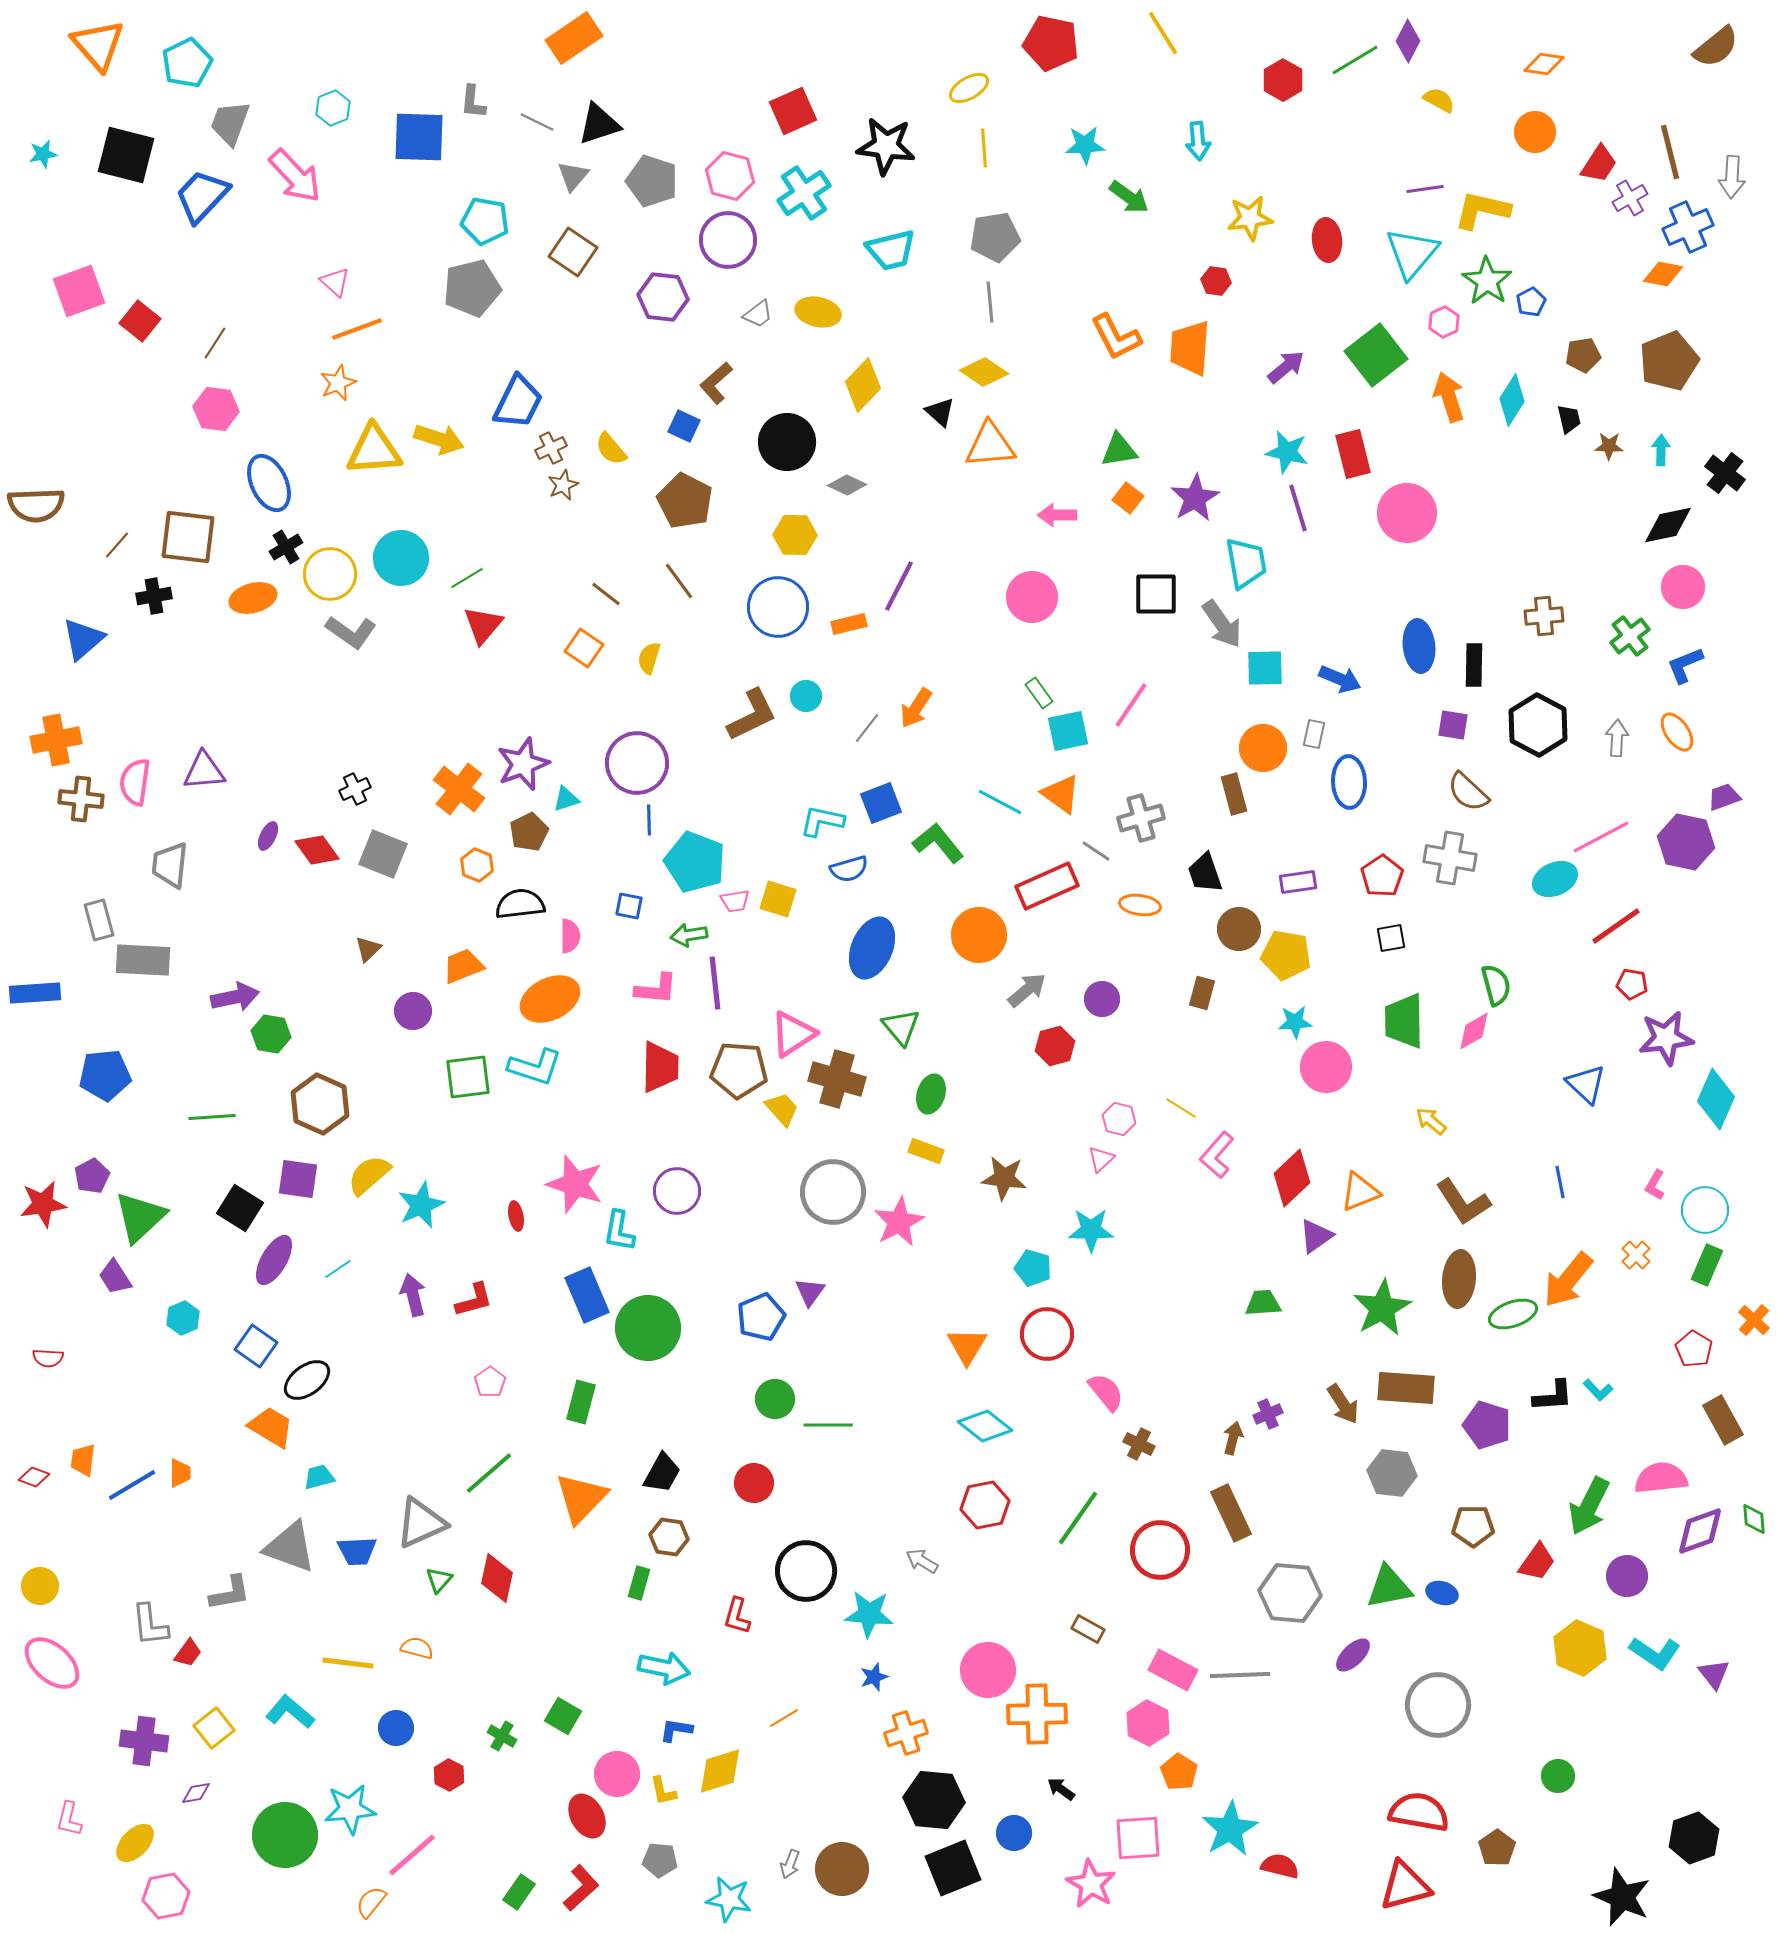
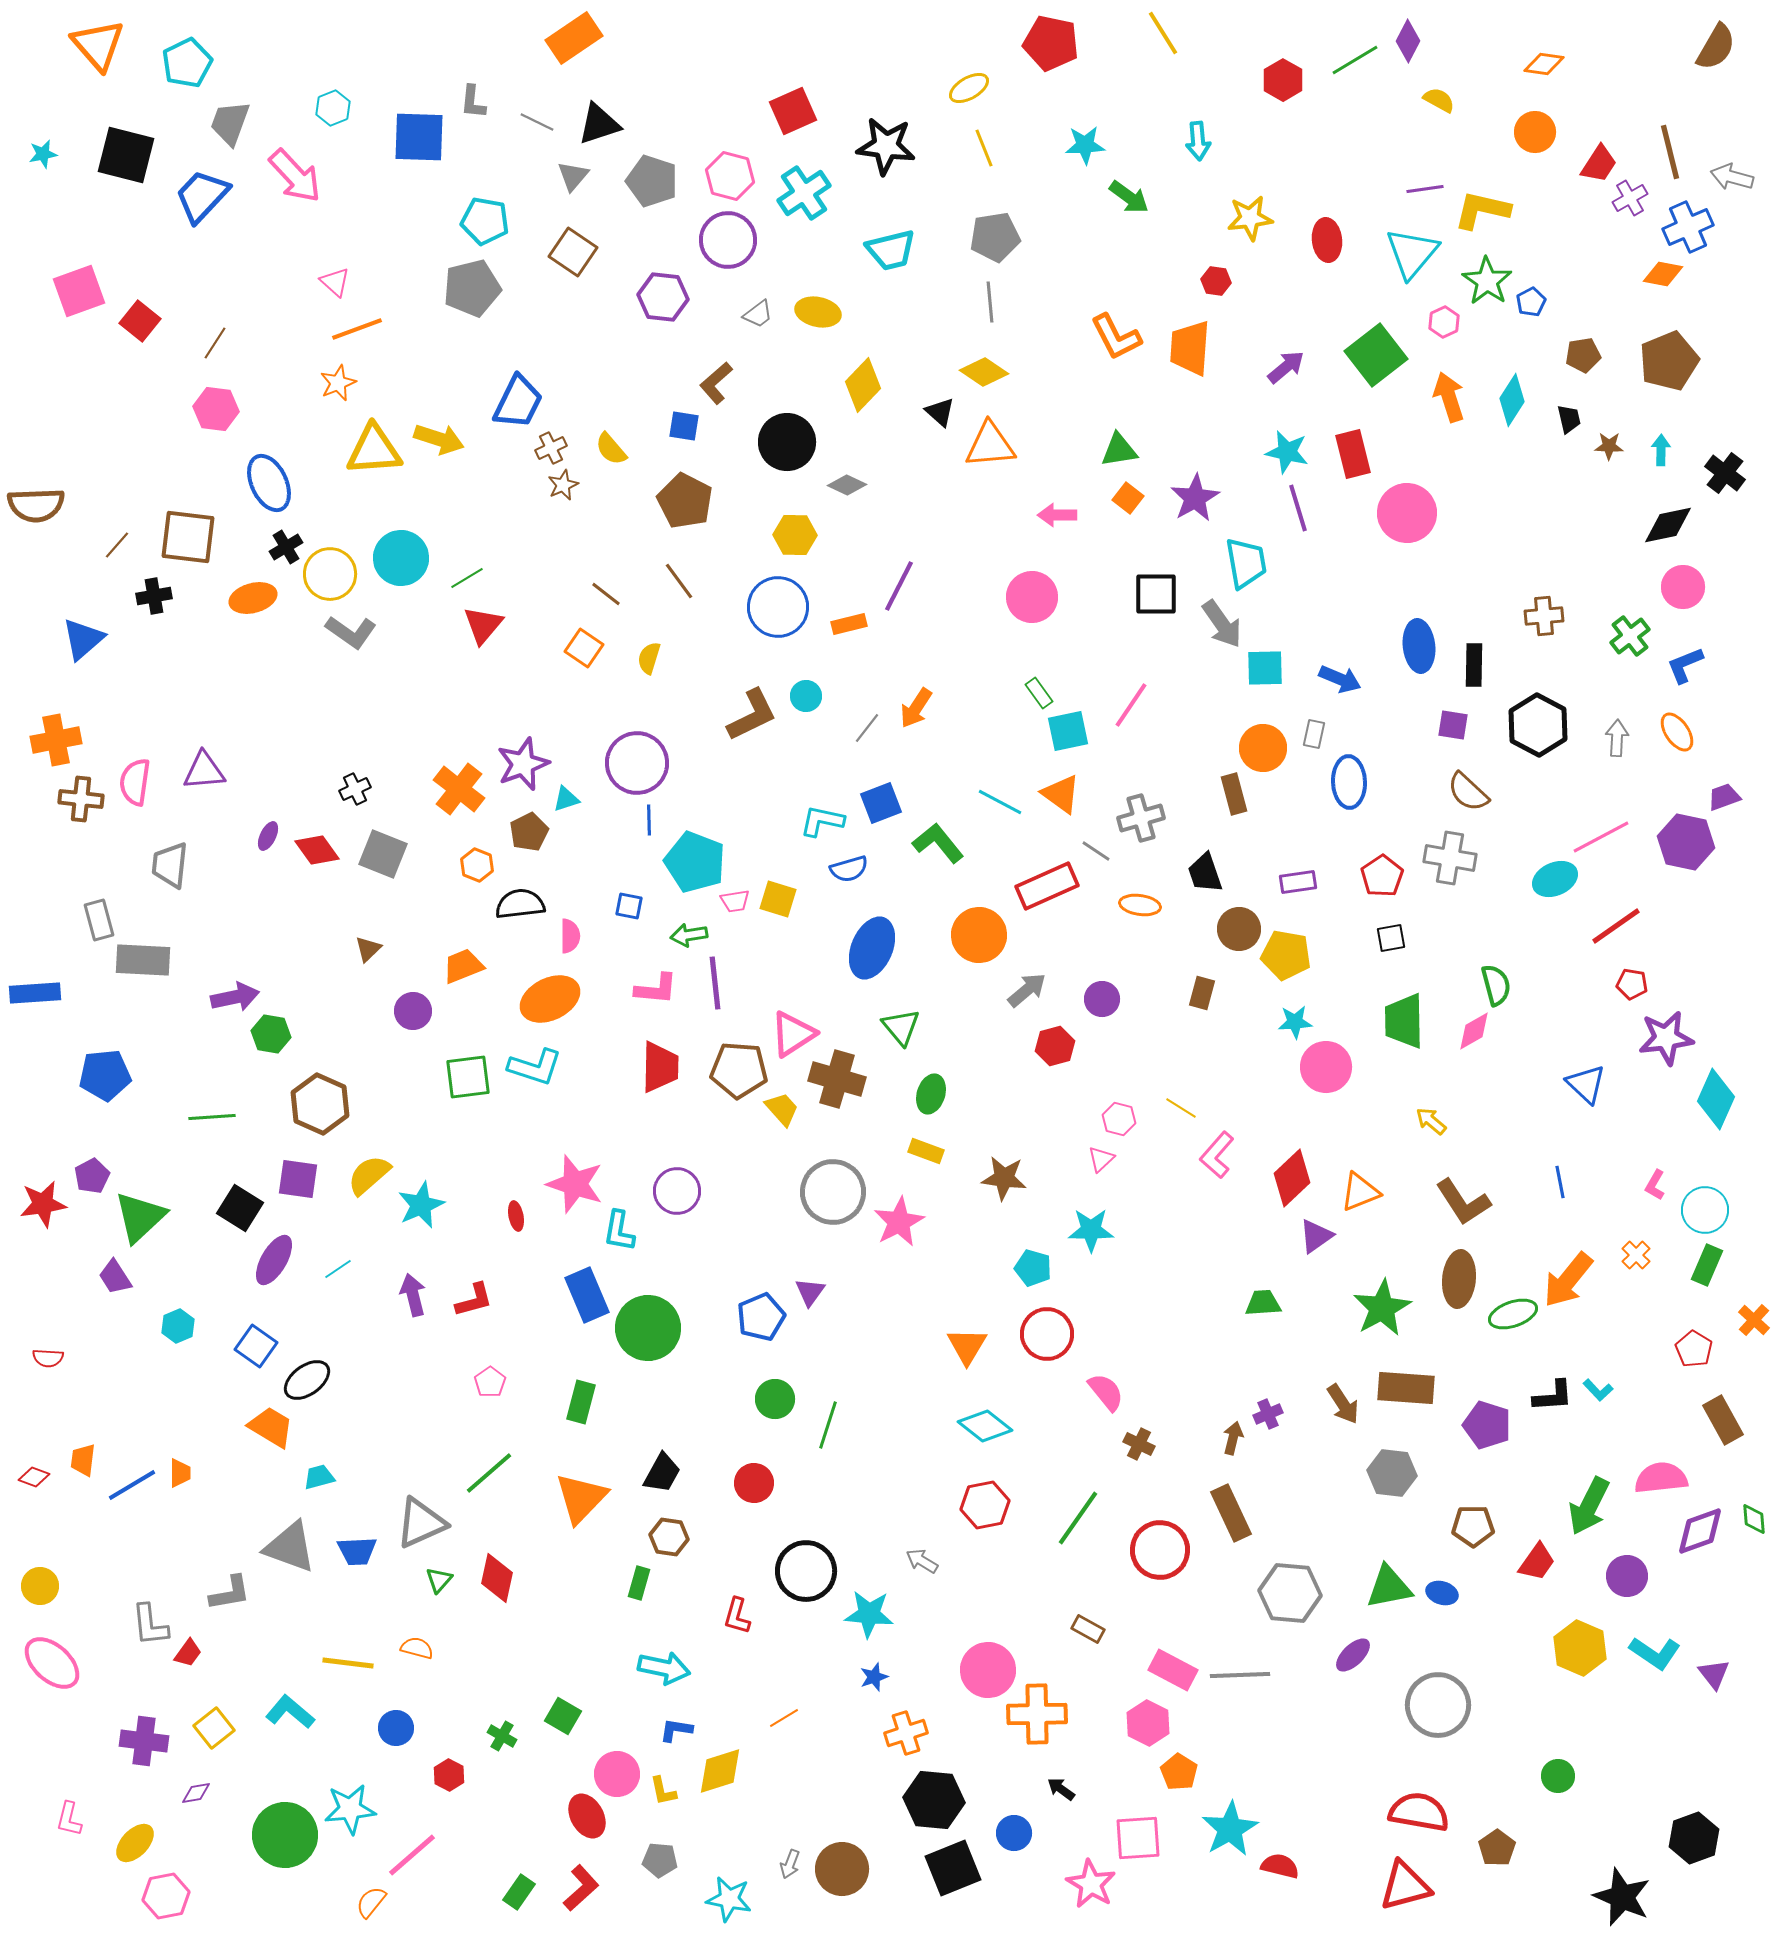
brown semicircle at (1716, 47): rotated 21 degrees counterclockwise
yellow line at (984, 148): rotated 18 degrees counterclockwise
gray arrow at (1732, 177): rotated 102 degrees clockwise
blue square at (684, 426): rotated 16 degrees counterclockwise
cyan hexagon at (183, 1318): moved 5 px left, 8 px down
green line at (828, 1425): rotated 72 degrees counterclockwise
